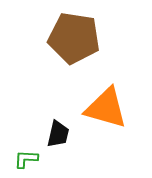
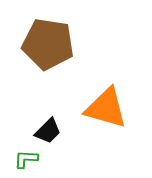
brown pentagon: moved 26 px left, 6 px down
black trapezoid: moved 10 px left, 3 px up; rotated 32 degrees clockwise
